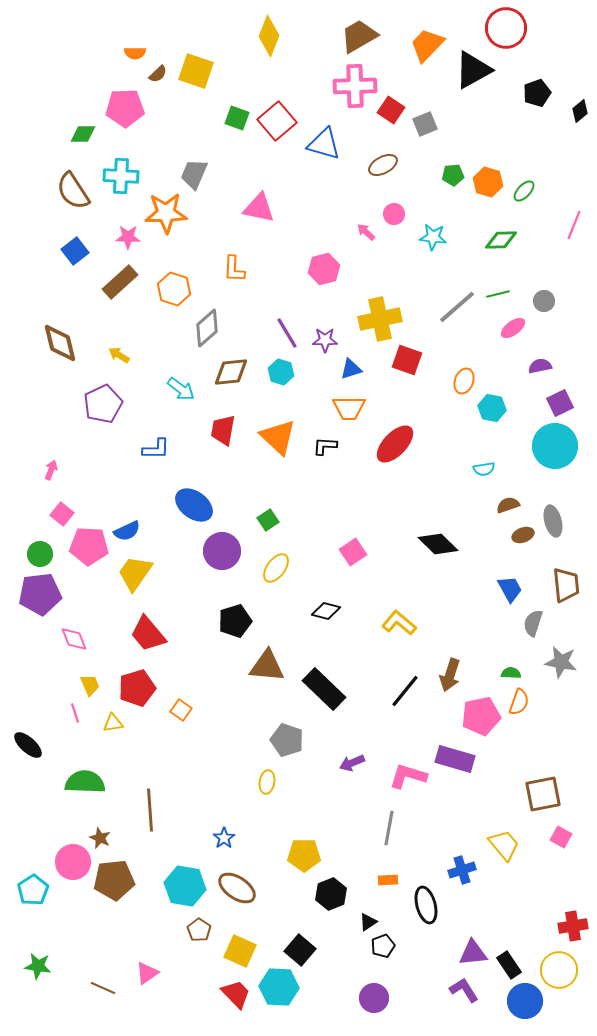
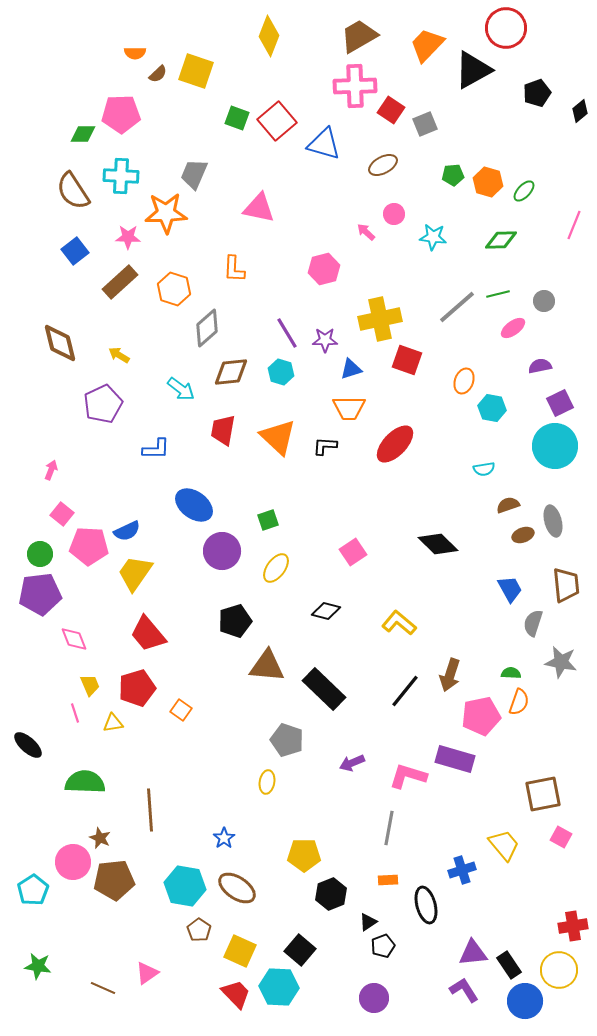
pink pentagon at (125, 108): moved 4 px left, 6 px down
green square at (268, 520): rotated 15 degrees clockwise
